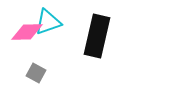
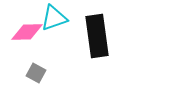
cyan triangle: moved 6 px right, 4 px up
black rectangle: rotated 21 degrees counterclockwise
